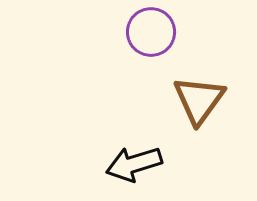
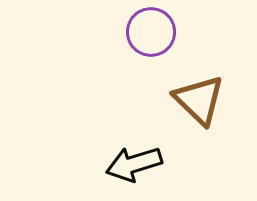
brown triangle: rotated 22 degrees counterclockwise
